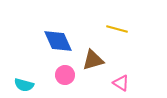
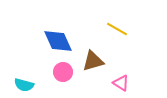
yellow line: rotated 15 degrees clockwise
brown triangle: moved 1 px down
pink circle: moved 2 px left, 3 px up
